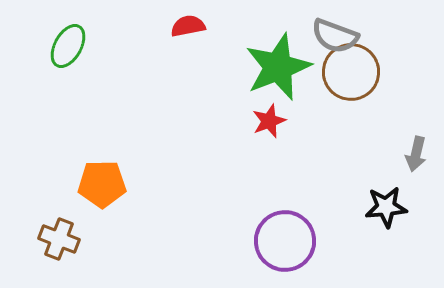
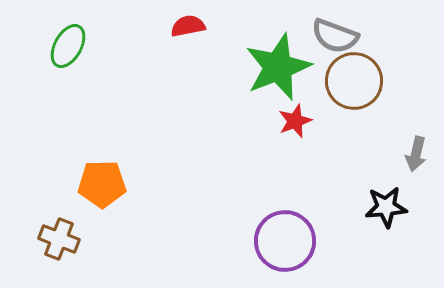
brown circle: moved 3 px right, 9 px down
red star: moved 26 px right
